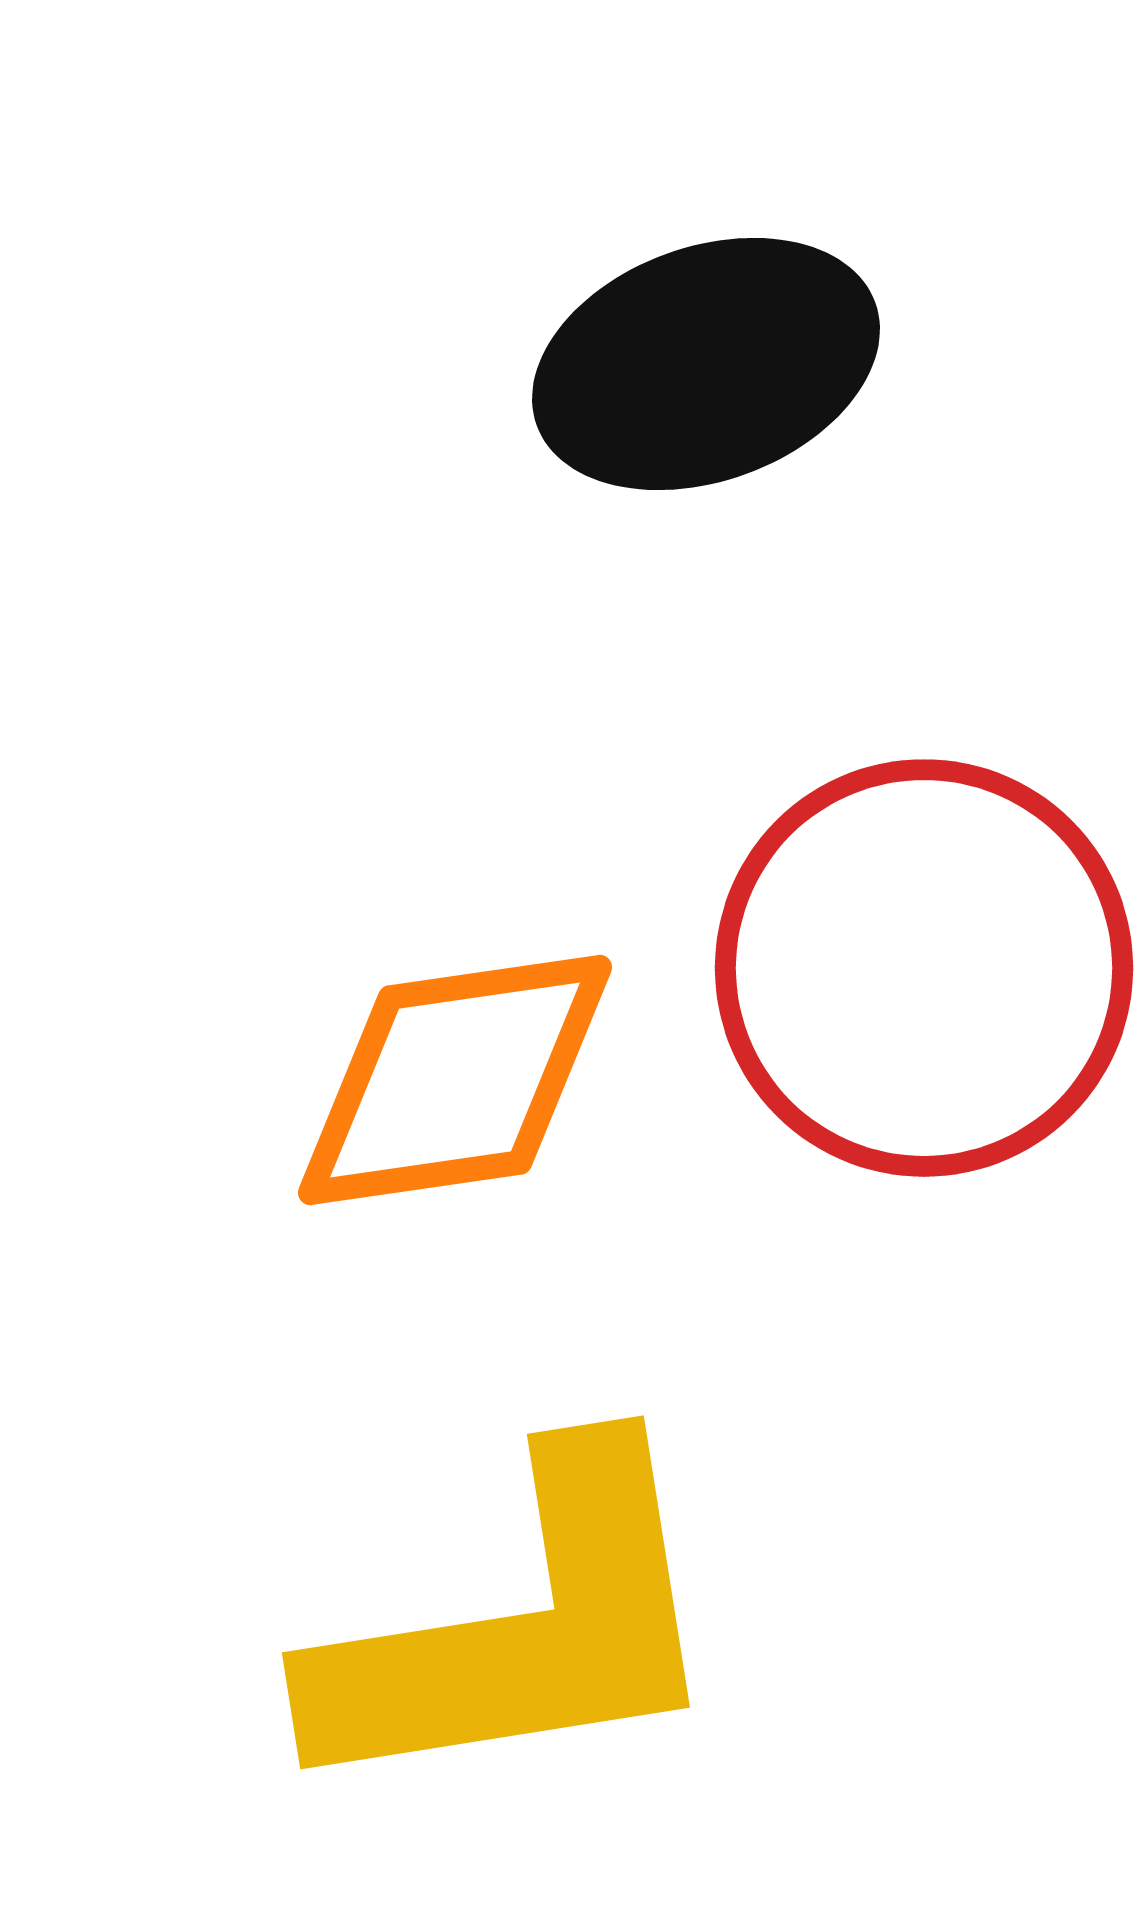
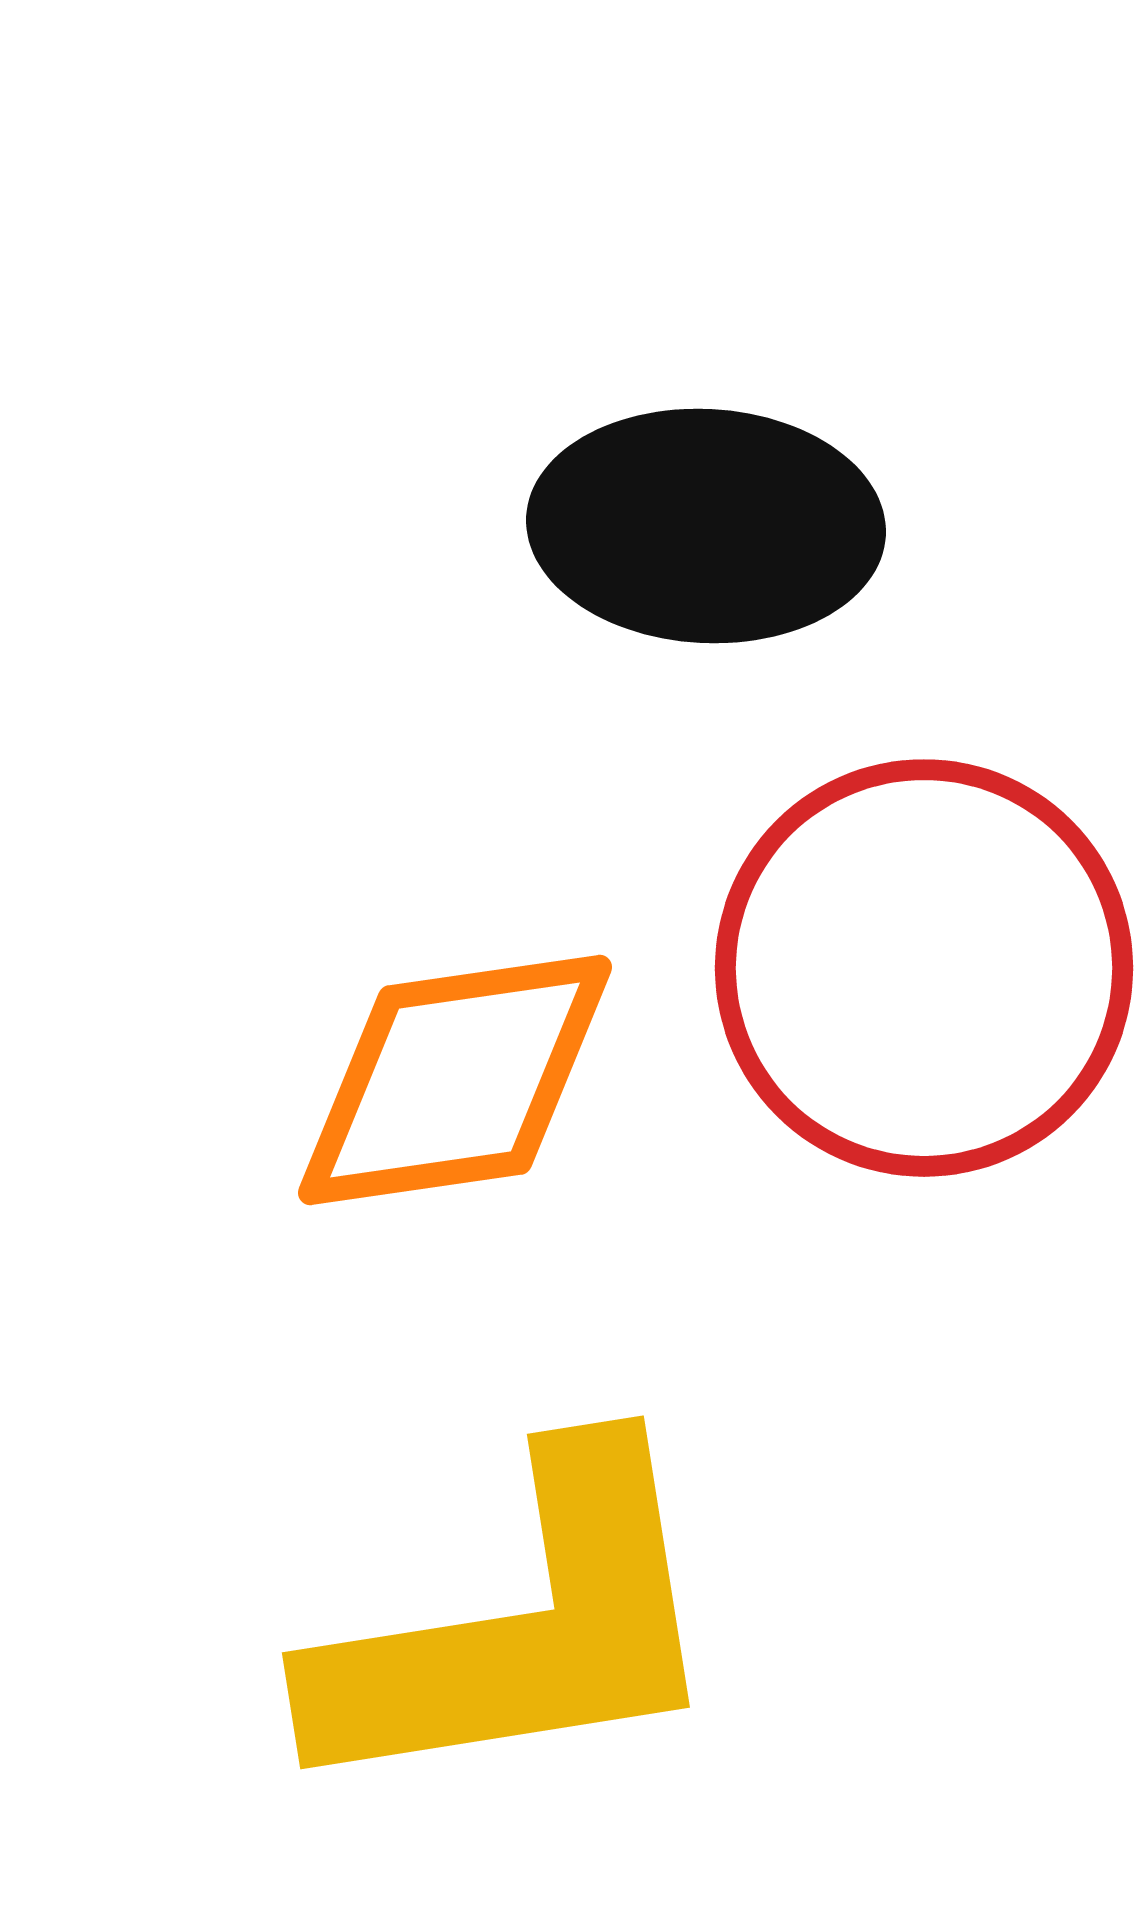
black ellipse: moved 162 px down; rotated 23 degrees clockwise
